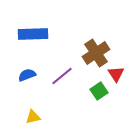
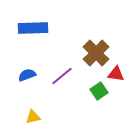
blue rectangle: moved 6 px up
brown cross: rotated 12 degrees counterclockwise
red triangle: rotated 48 degrees counterclockwise
